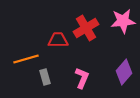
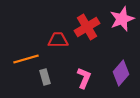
pink star: moved 1 px left, 2 px up; rotated 15 degrees counterclockwise
red cross: moved 1 px right, 1 px up
purple diamond: moved 3 px left, 1 px down
pink L-shape: moved 2 px right
